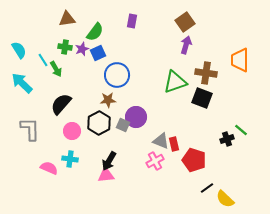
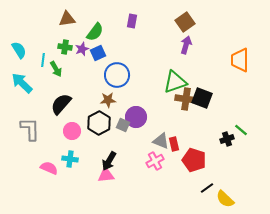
cyan line: rotated 40 degrees clockwise
brown cross: moved 20 px left, 26 px down
